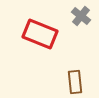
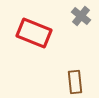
red rectangle: moved 6 px left, 1 px up
